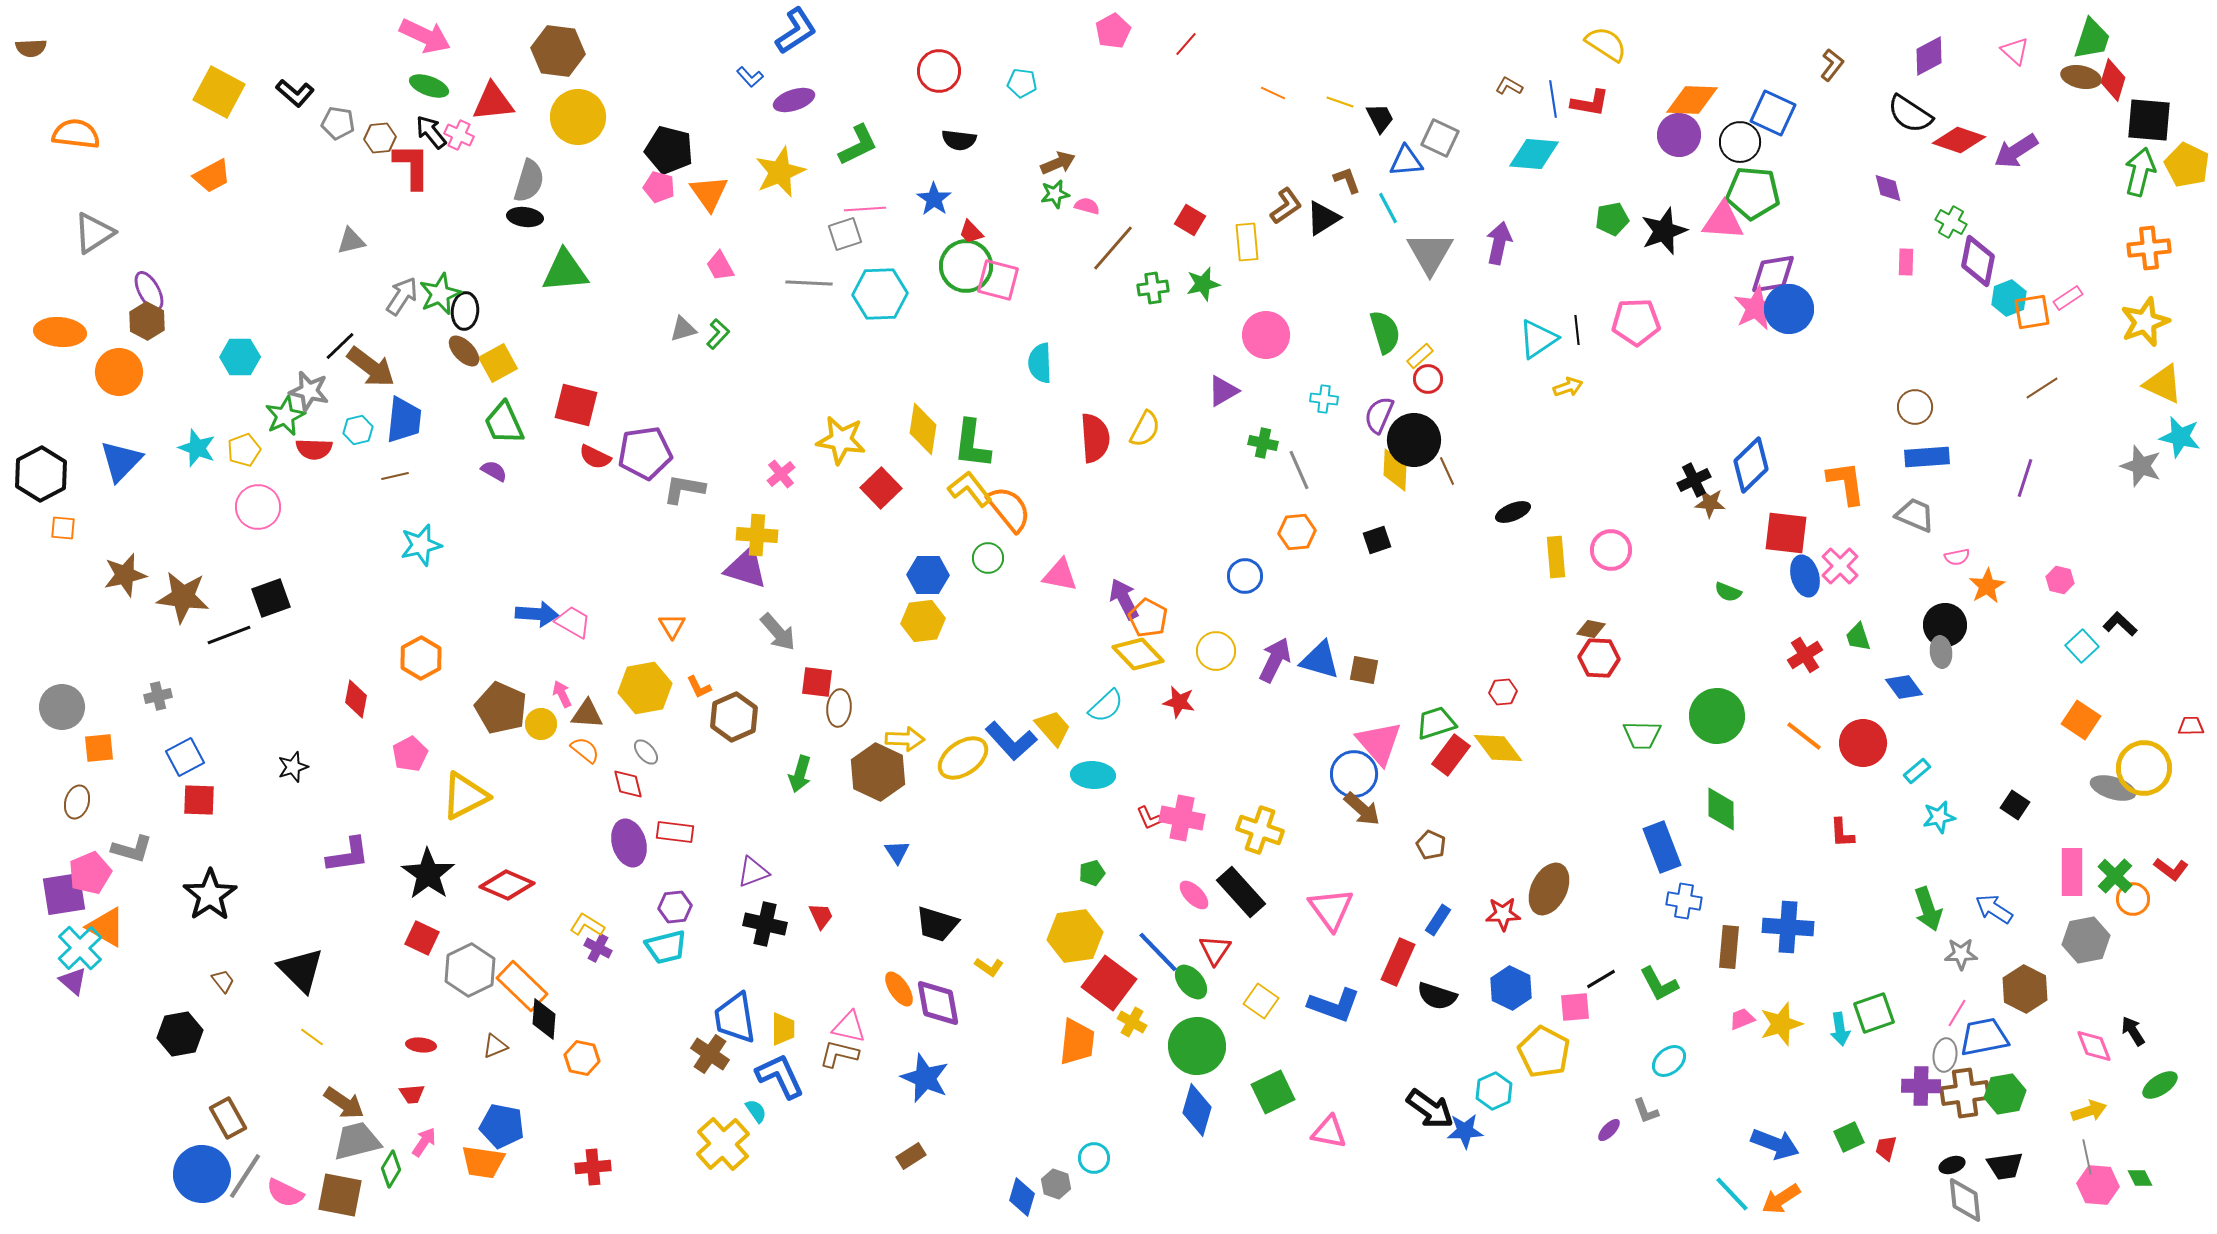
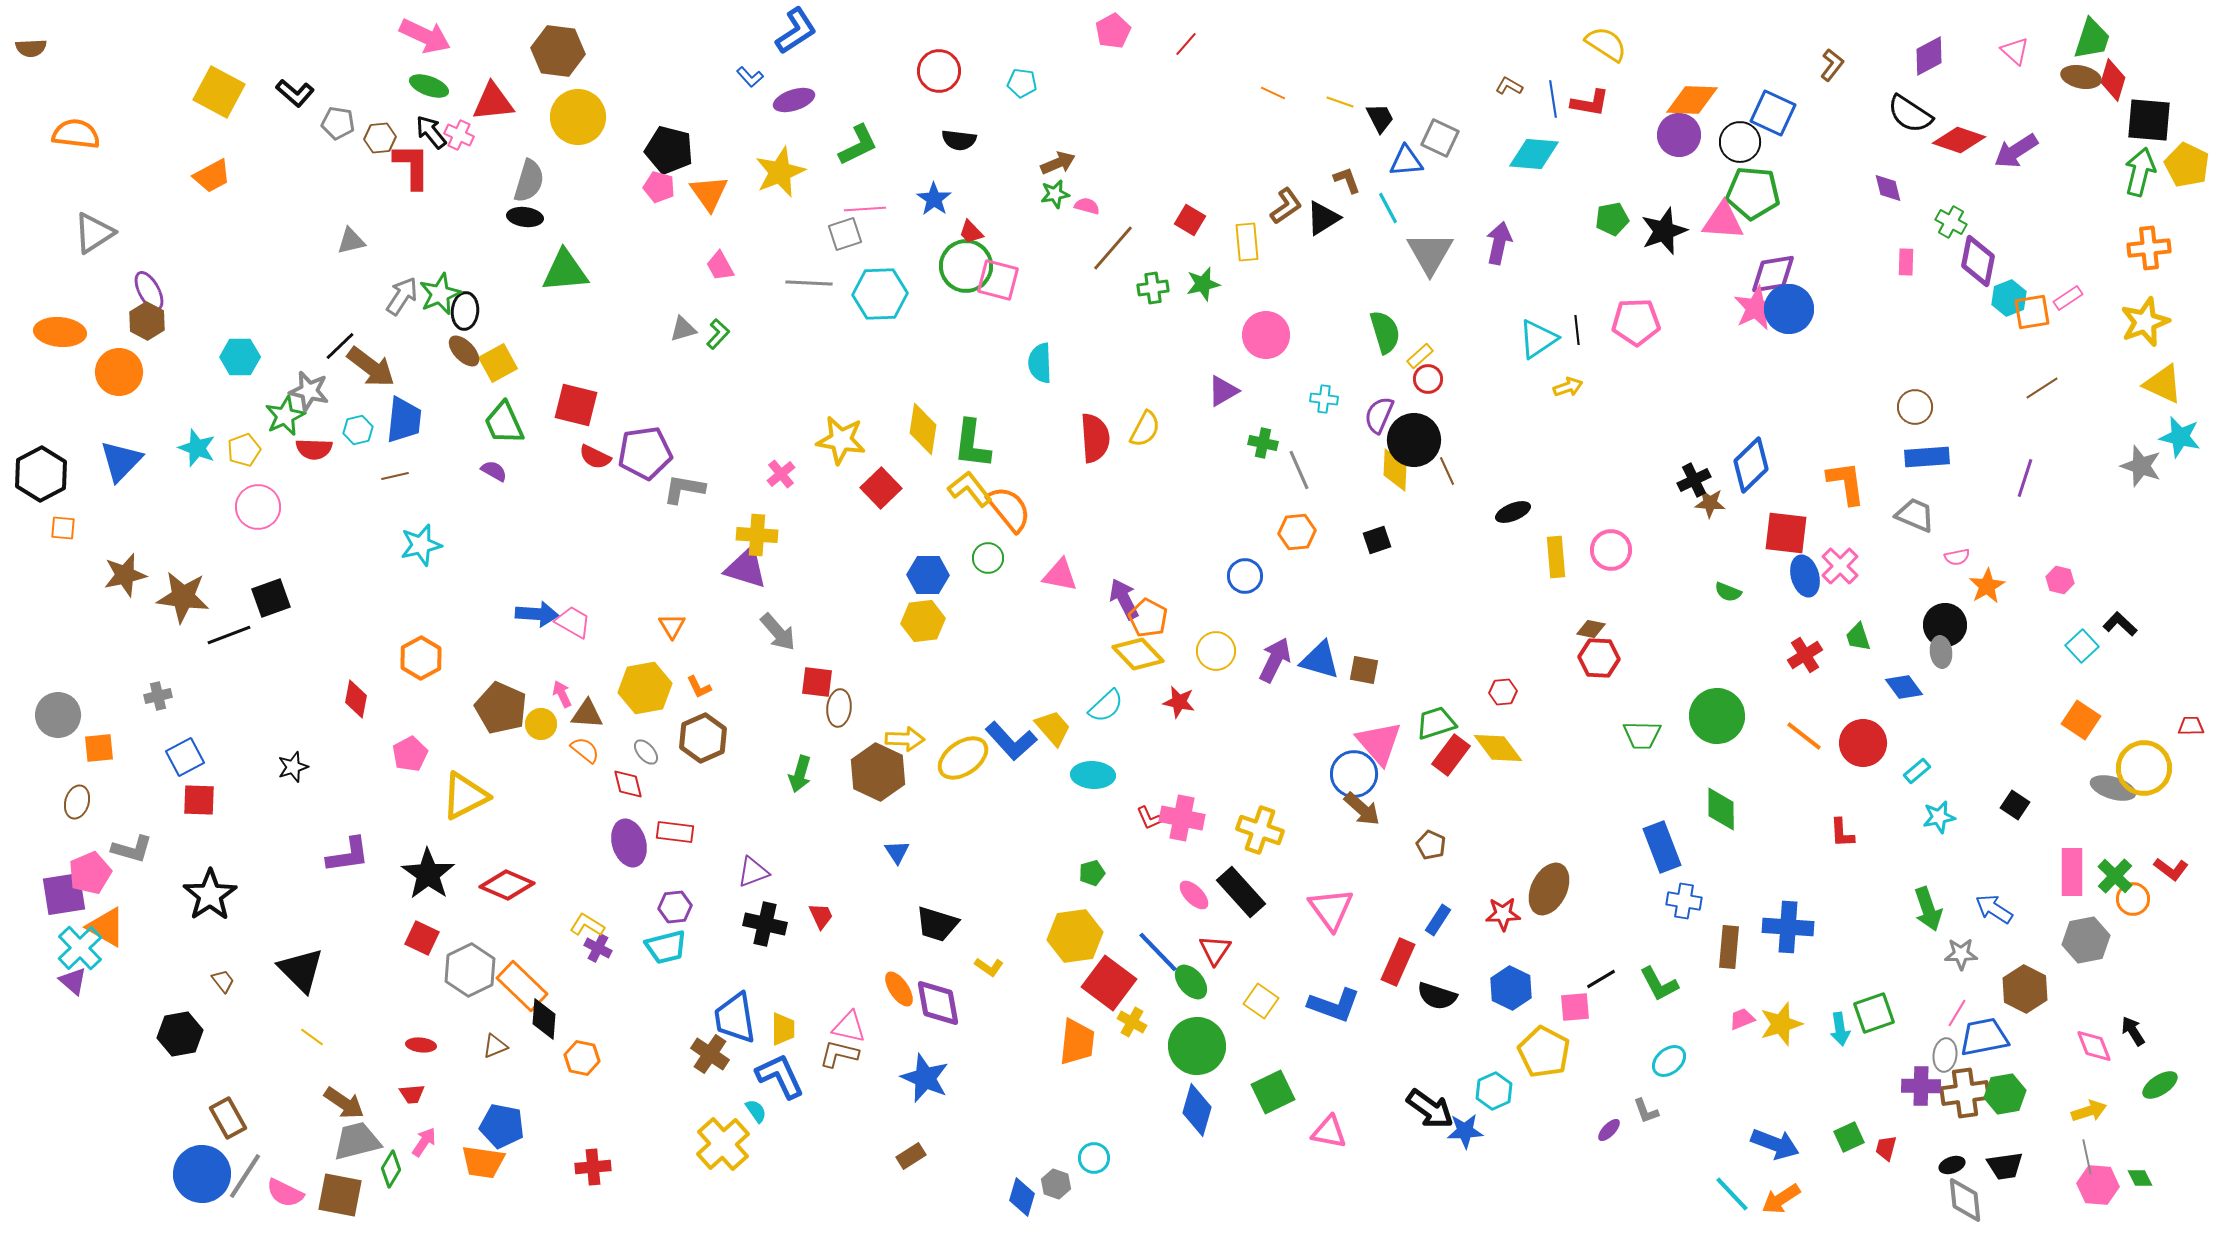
gray circle at (62, 707): moved 4 px left, 8 px down
brown hexagon at (734, 717): moved 31 px left, 21 px down
